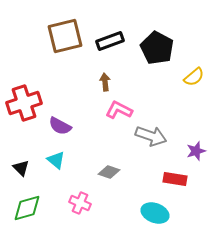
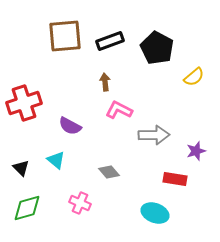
brown square: rotated 9 degrees clockwise
purple semicircle: moved 10 px right
gray arrow: moved 3 px right, 1 px up; rotated 20 degrees counterclockwise
gray diamond: rotated 30 degrees clockwise
